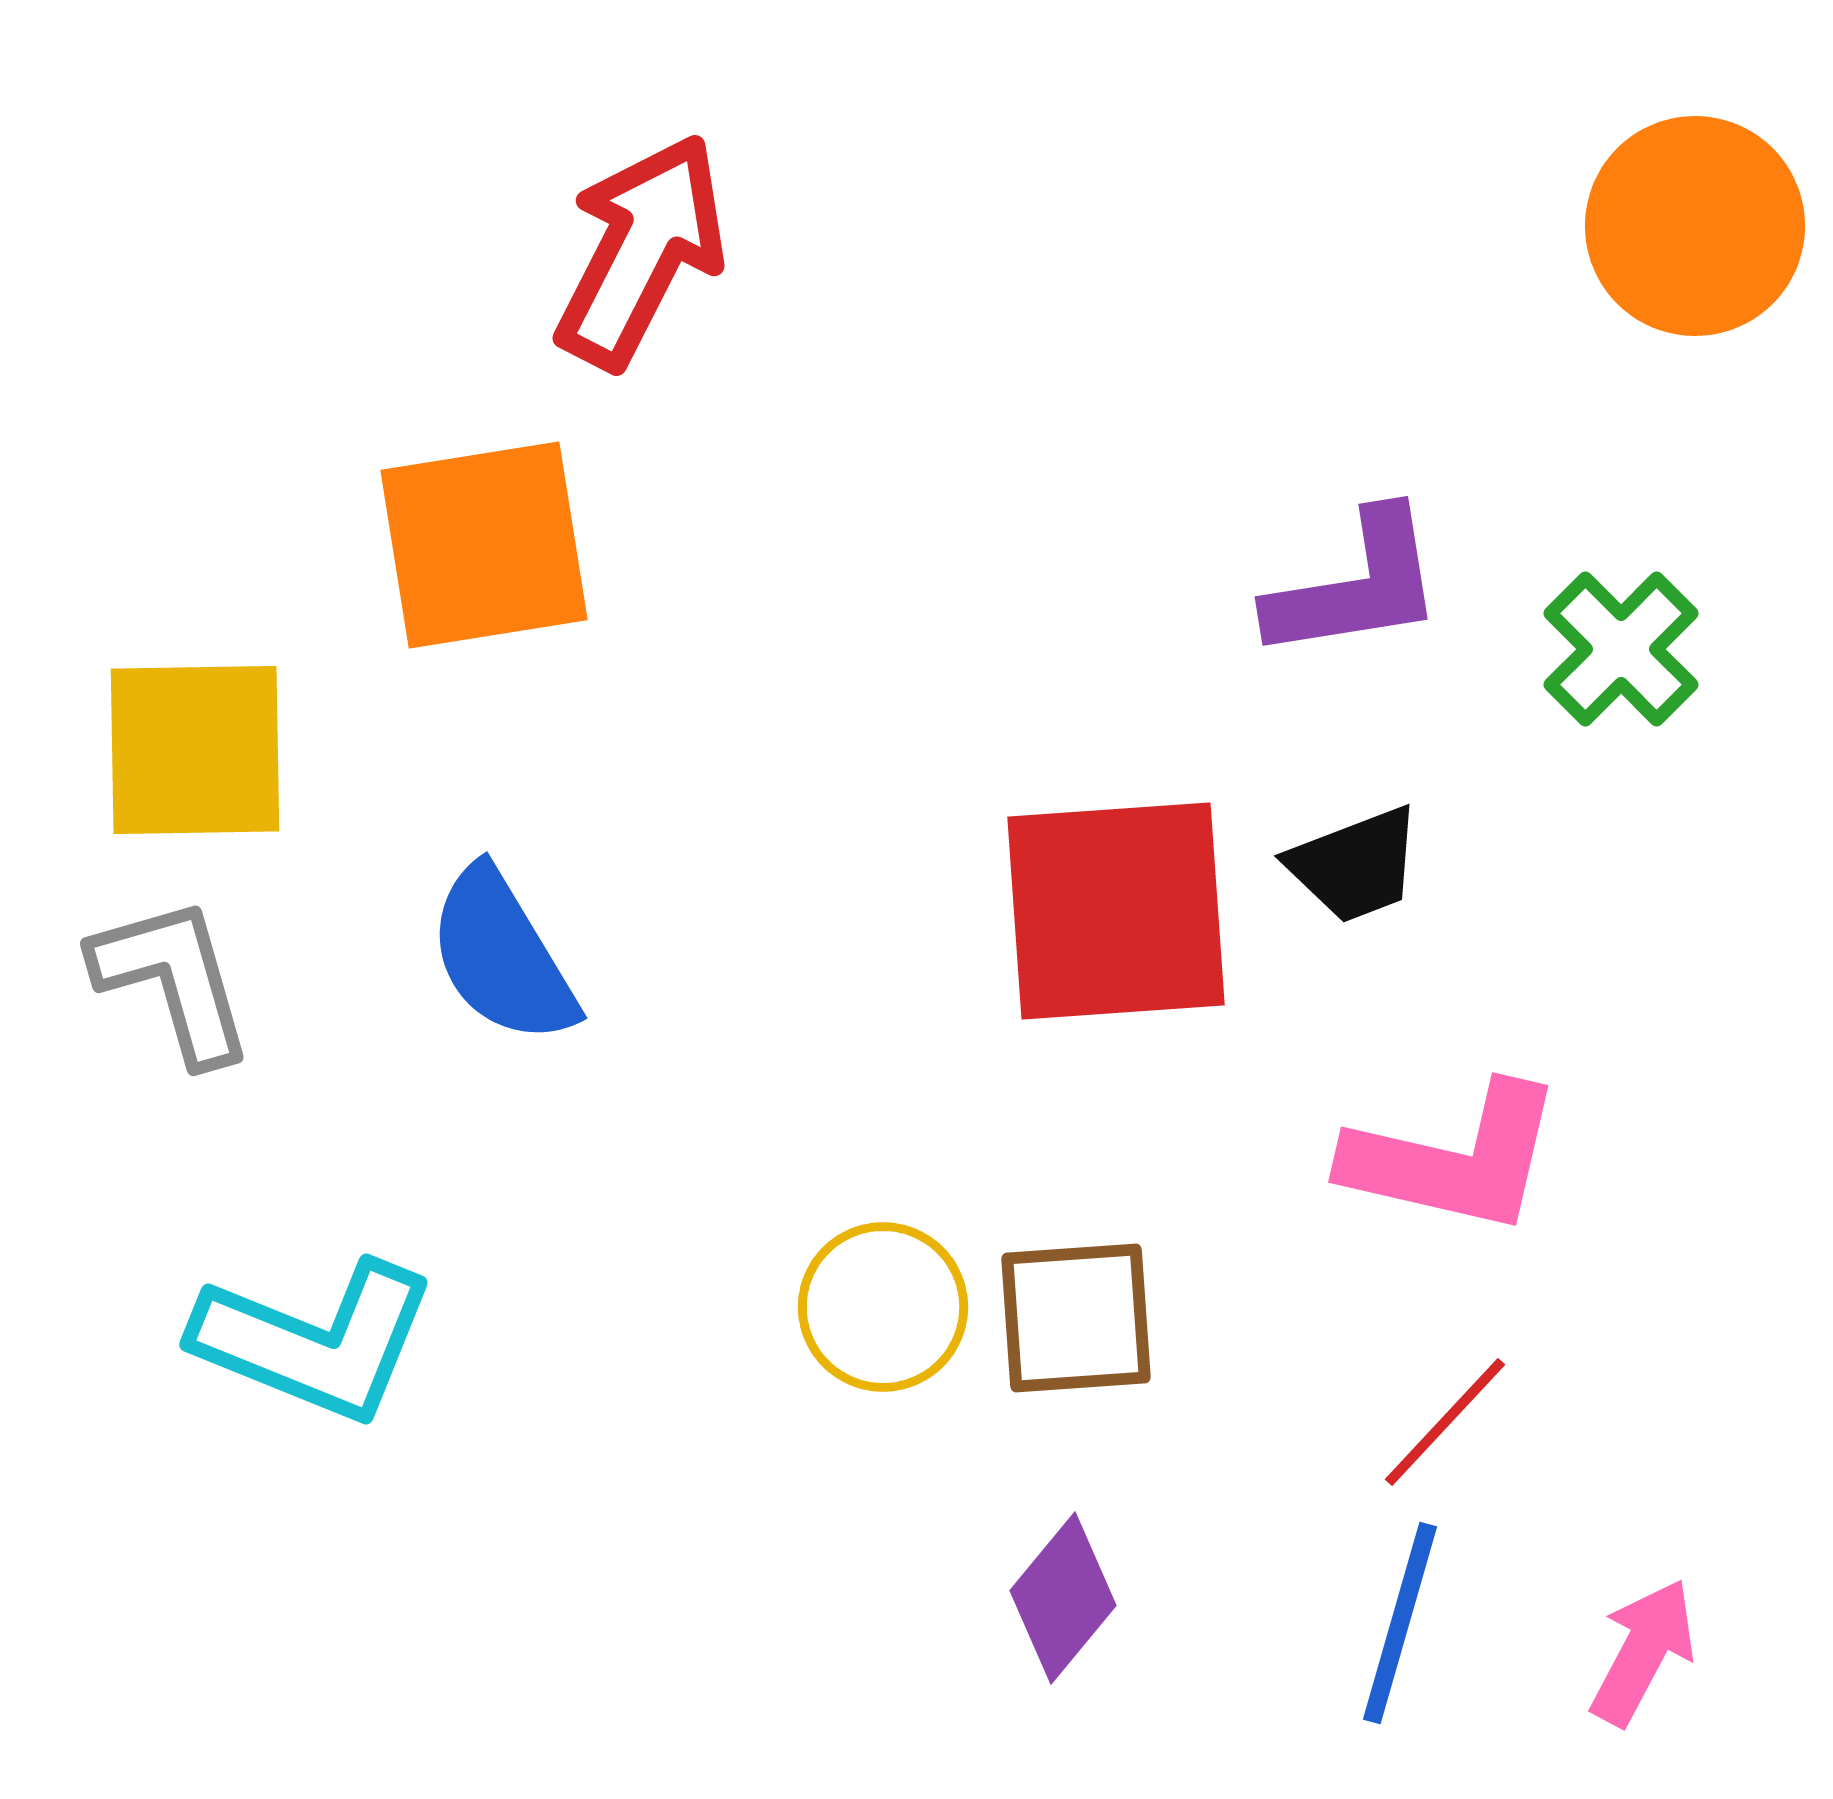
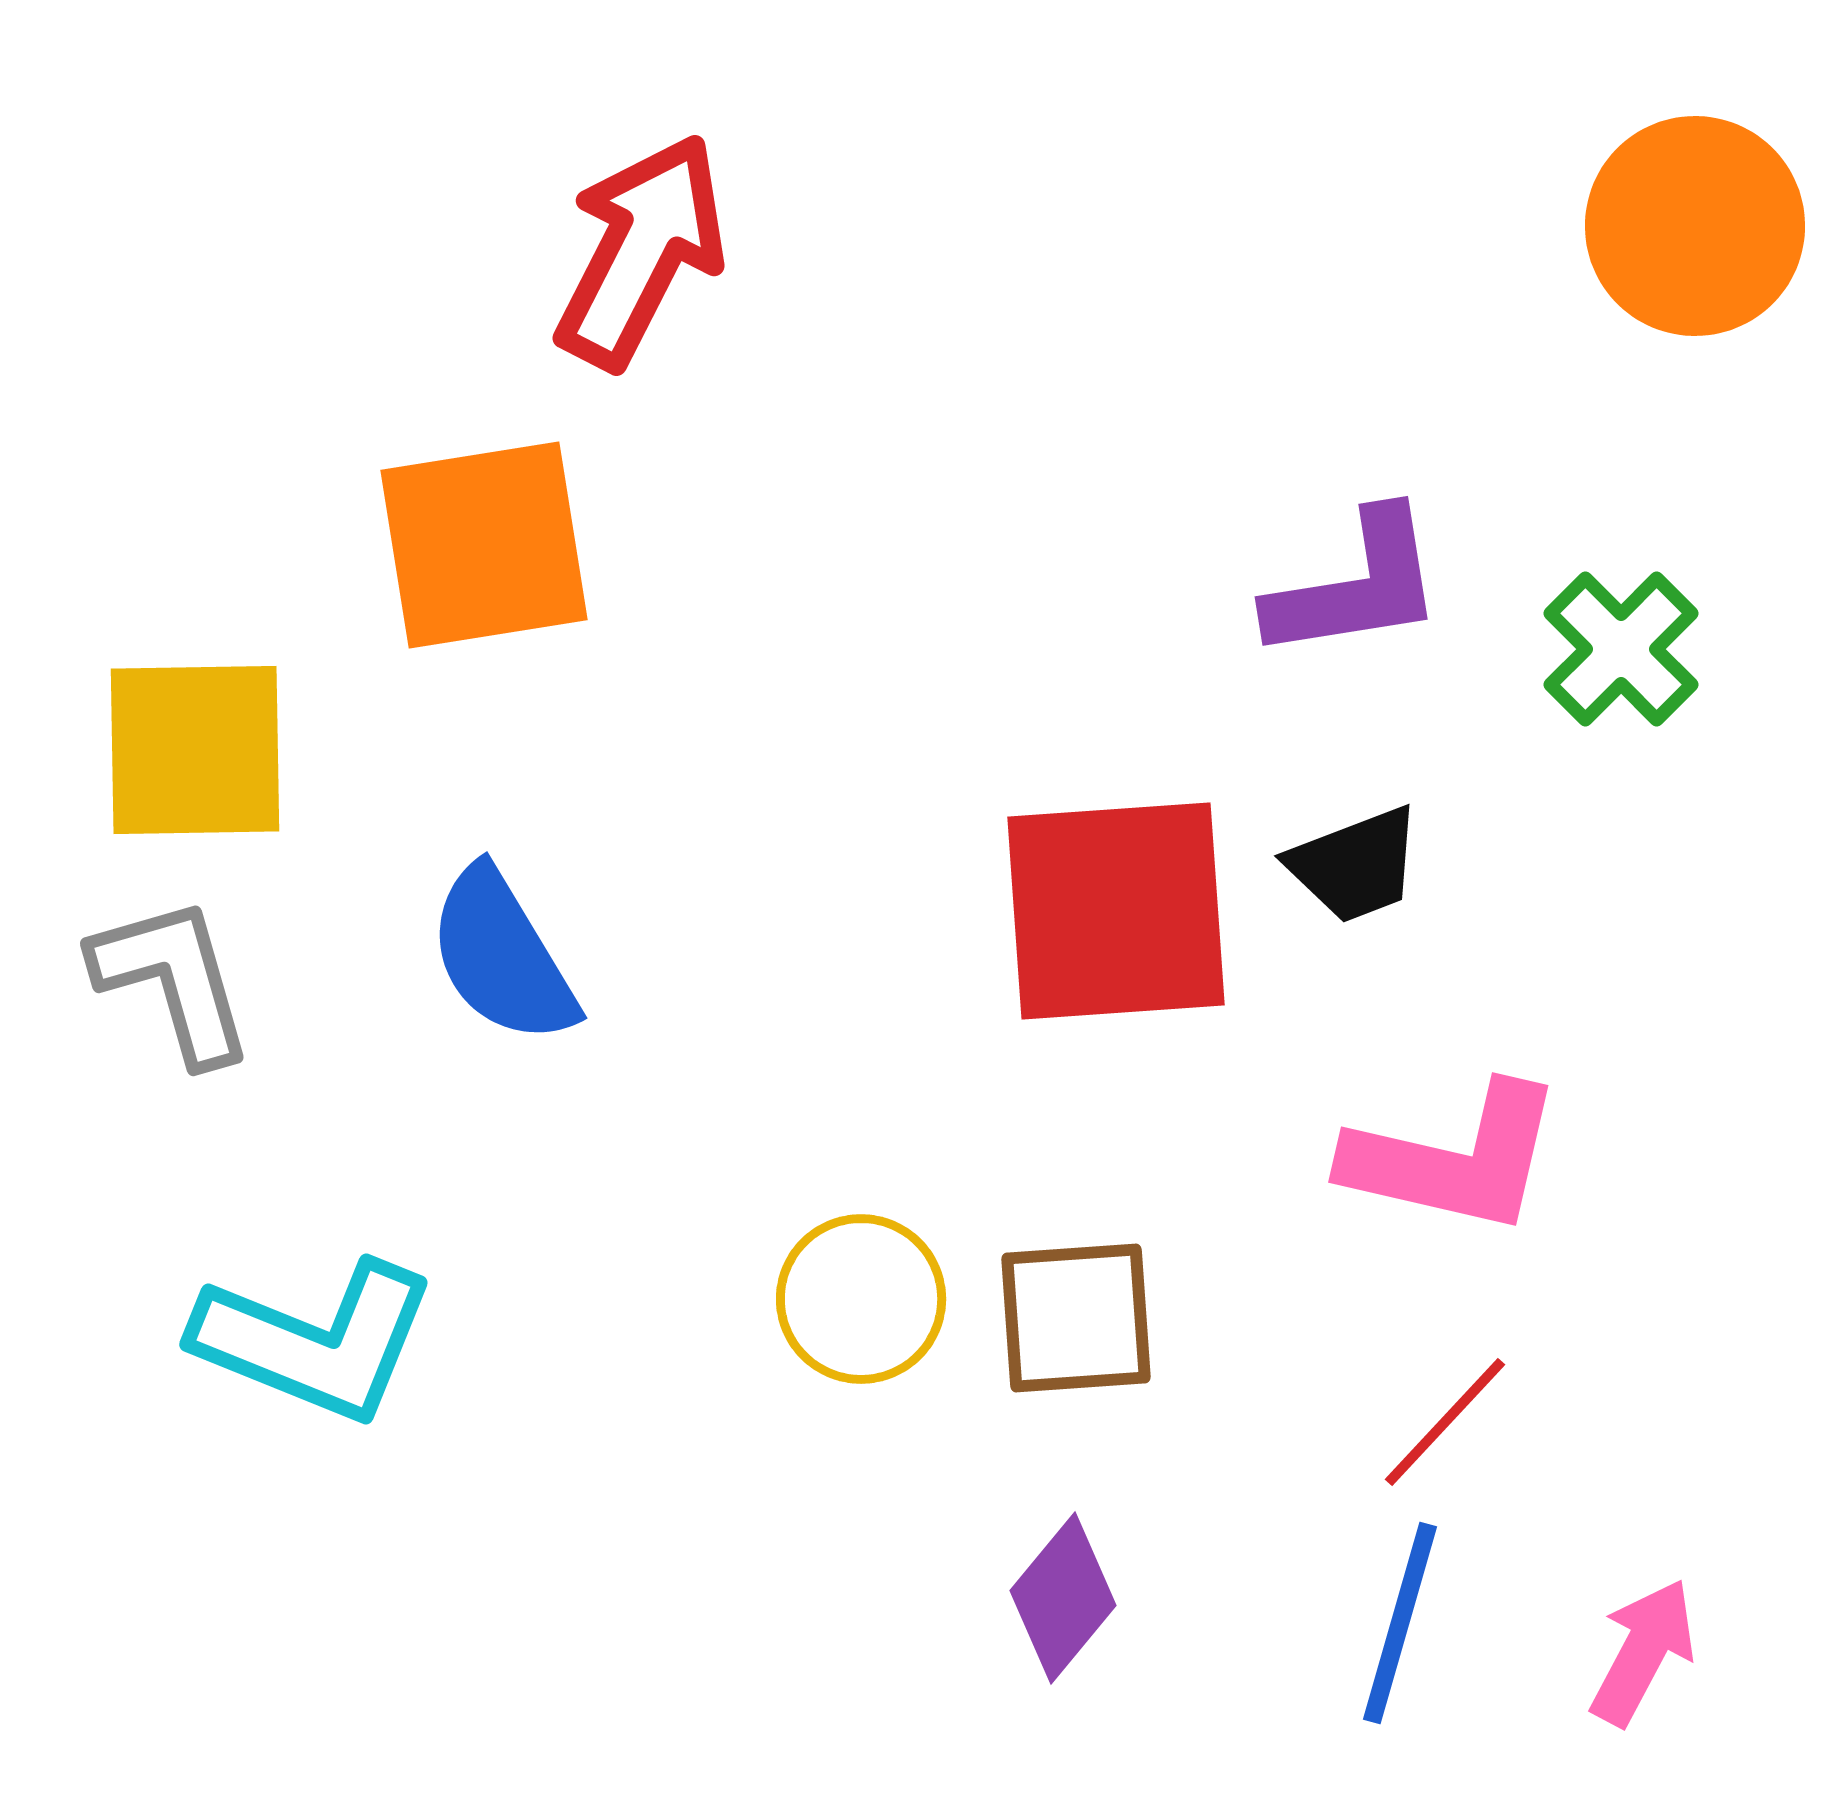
yellow circle: moved 22 px left, 8 px up
